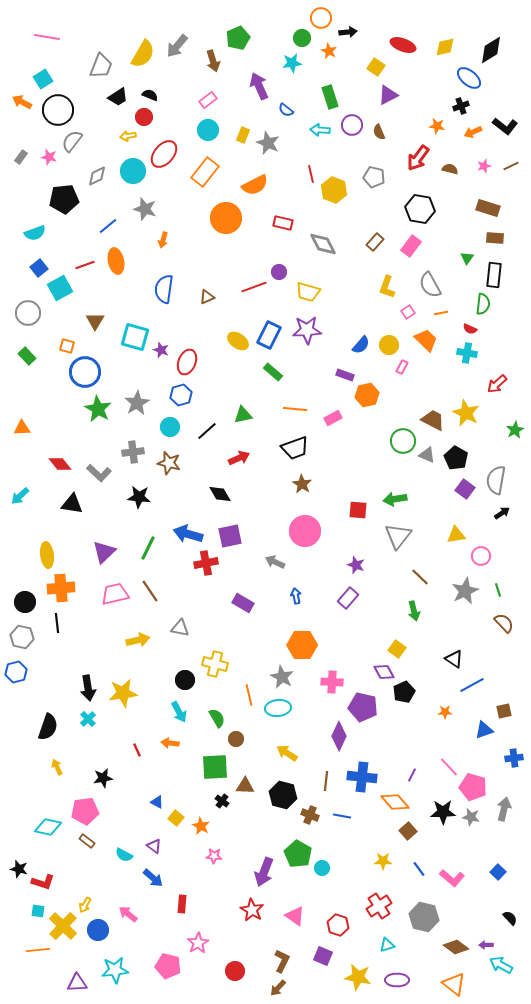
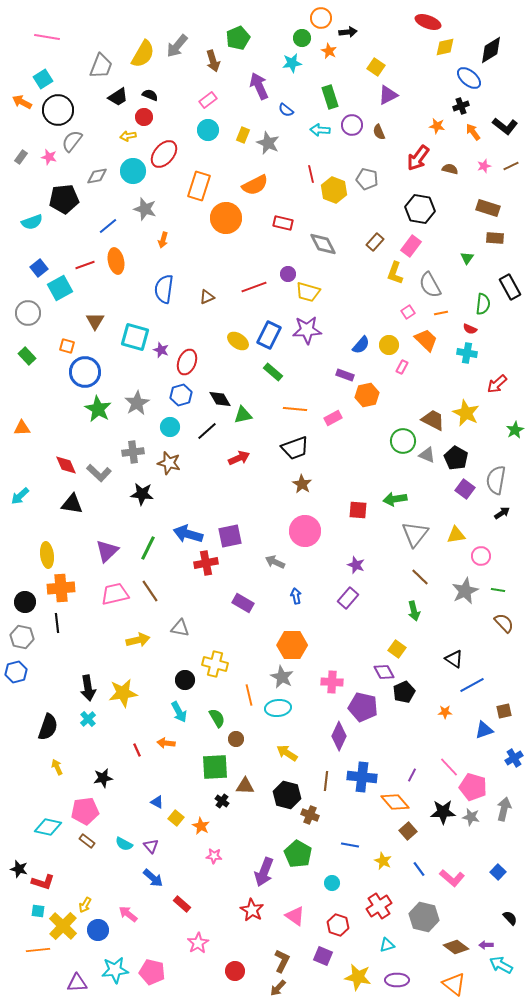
red ellipse at (403, 45): moved 25 px right, 23 px up
orange arrow at (473, 132): rotated 78 degrees clockwise
orange rectangle at (205, 172): moved 6 px left, 14 px down; rotated 20 degrees counterclockwise
gray diamond at (97, 176): rotated 15 degrees clockwise
gray pentagon at (374, 177): moved 7 px left, 2 px down
cyan semicircle at (35, 233): moved 3 px left, 11 px up
purple circle at (279, 272): moved 9 px right, 2 px down
black rectangle at (494, 275): moved 16 px right, 12 px down; rotated 35 degrees counterclockwise
yellow L-shape at (387, 287): moved 8 px right, 14 px up
red diamond at (60, 464): moved 6 px right, 1 px down; rotated 15 degrees clockwise
black diamond at (220, 494): moved 95 px up
black star at (139, 497): moved 3 px right, 3 px up
gray triangle at (398, 536): moved 17 px right, 2 px up
purple triangle at (104, 552): moved 3 px right, 1 px up
green line at (498, 590): rotated 64 degrees counterclockwise
orange hexagon at (302, 645): moved 10 px left
orange arrow at (170, 743): moved 4 px left
blue cross at (514, 758): rotated 24 degrees counterclockwise
black hexagon at (283, 795): moved 4 px right
blue line at (342, 816): moved 8 px right, 29 px down
purple triangle at (154, 846): moved 3 px left; rotated 14 degrees clockwise
cyan semicircle at (124, 855): moved 11 px up
yellow star at (383, 861): rotated 24 degrees clockwise
cyan circle at (322, 868): moved 10 px right, 15 px down
red rectangle at (182, 904): rotated 54 degrees counterclockwise
pink pentagon at (168, 966): moved 16 px left, 6 px down
